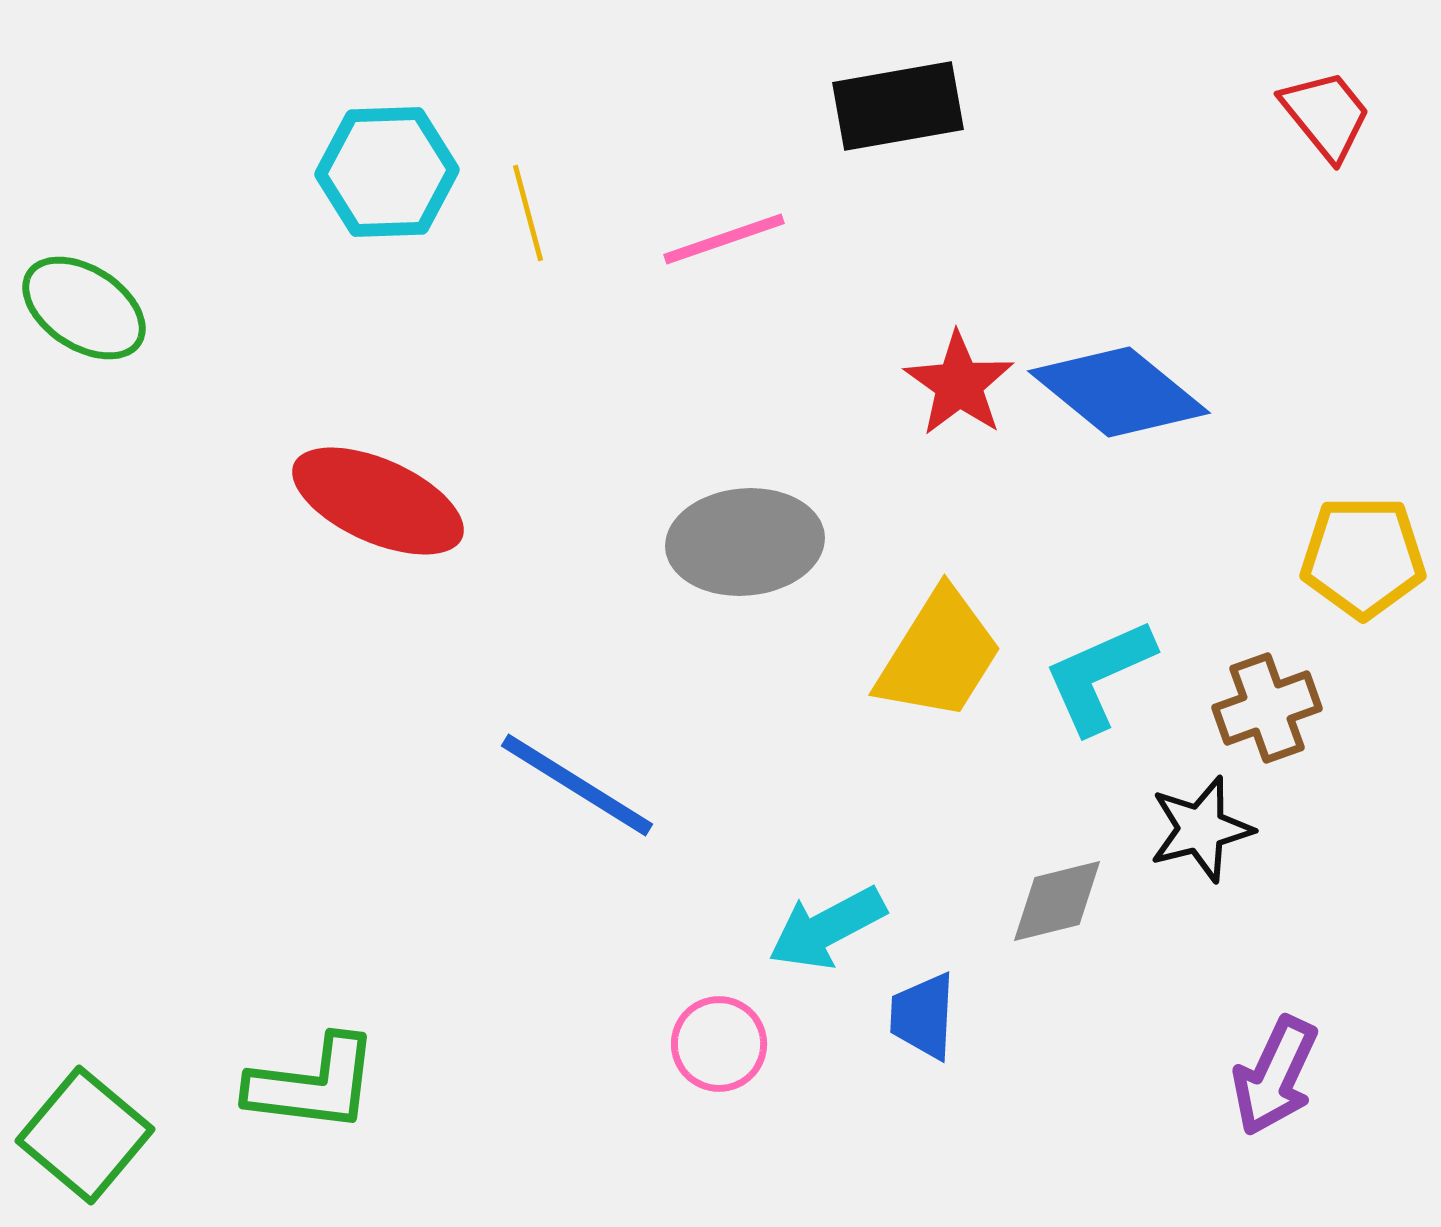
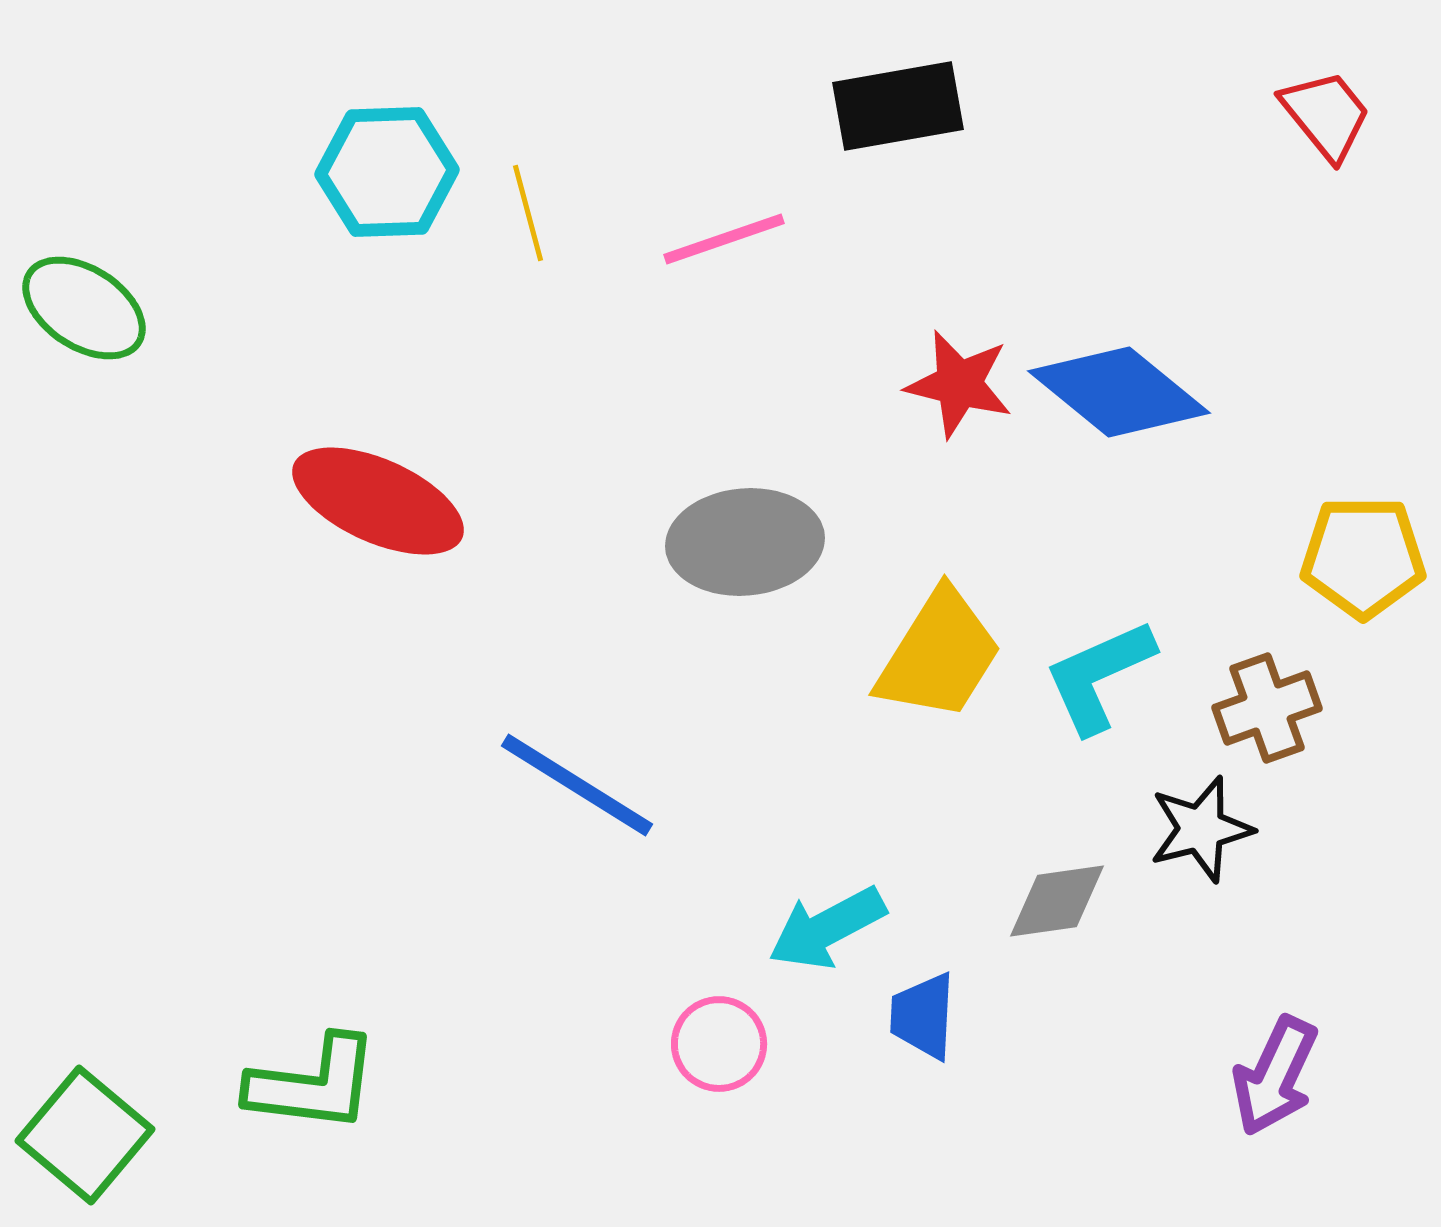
red star: rotated 21 degrees counterclockwise
gray diamond: rotated 6 degrees clockwise
